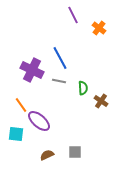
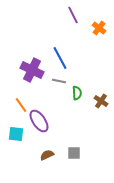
green semicircle: moved 6 px left, 5 px down
purple ellipse: rotated 15 degrees clockwise
gray square: moved 1 px left, 1 px down
